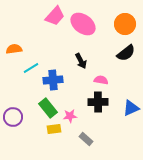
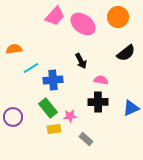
orange circle: moved 7 px left, 7 px up
